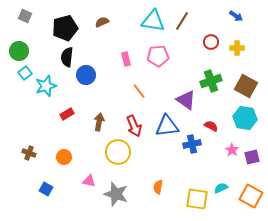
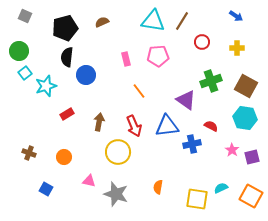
red circle: moved 9 px left
